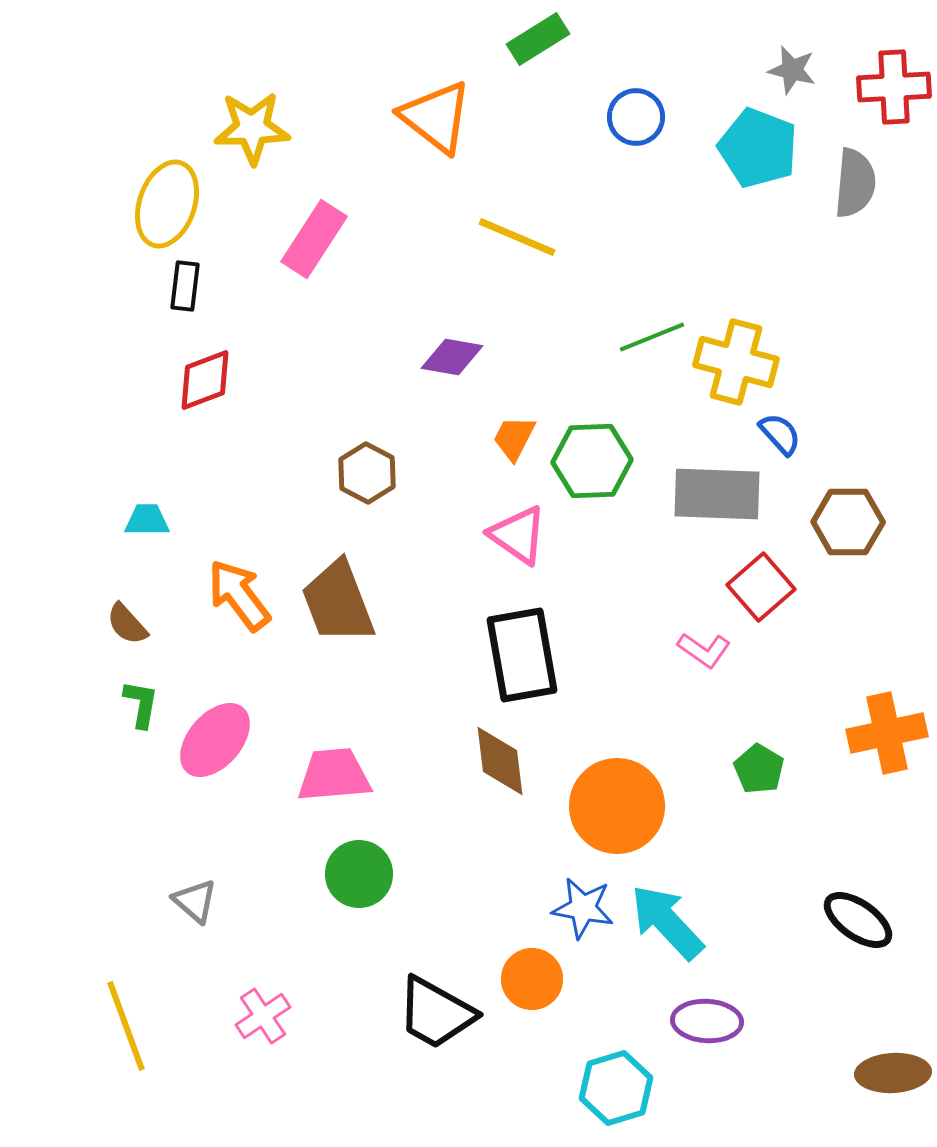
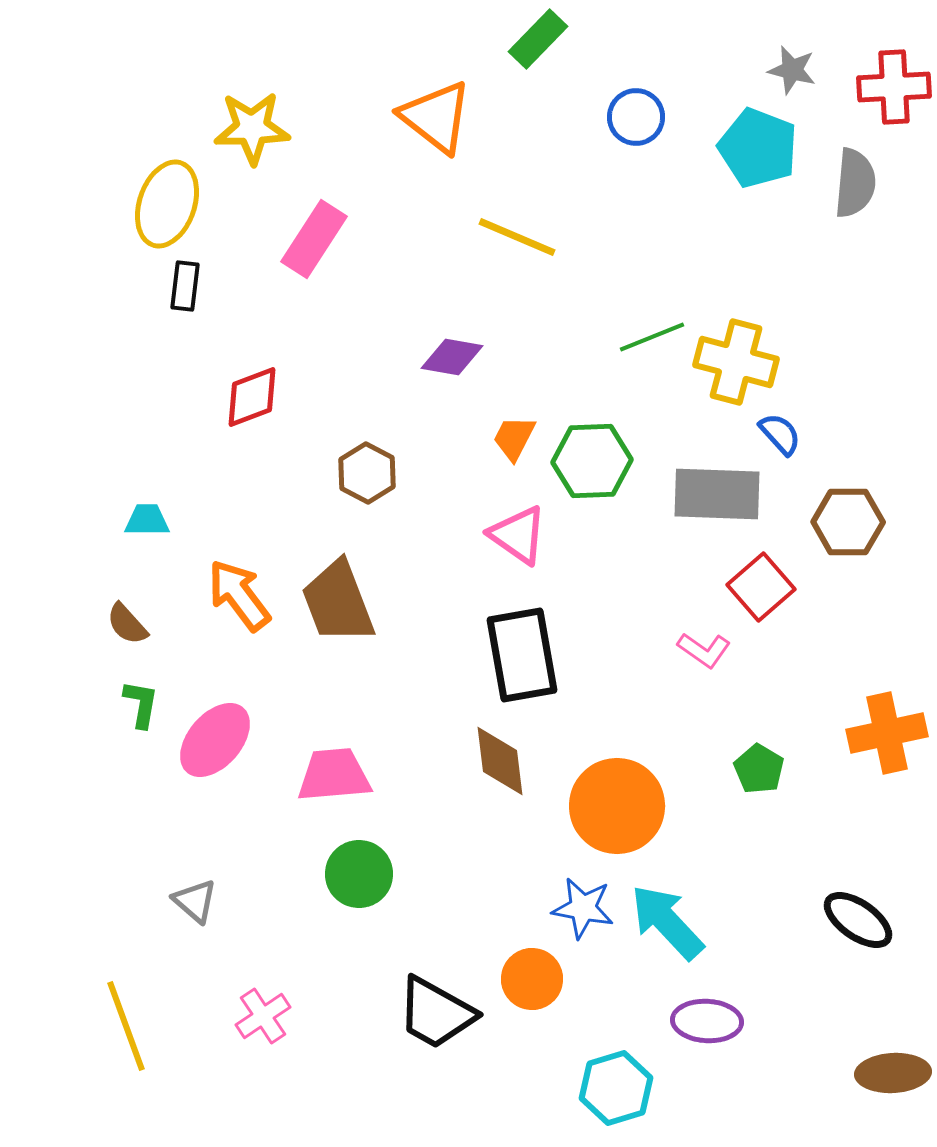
green rectangle at (538, 39): rotated 14 degrees counterclockwise
red diamond at (205, 380): moved 47 px right, 17 px down
